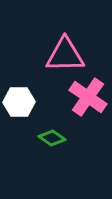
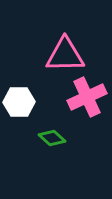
pink cross: moved 1 px left; rotated 30 degrees clockwise
green diamond: rotated 8 degrees clockwise
